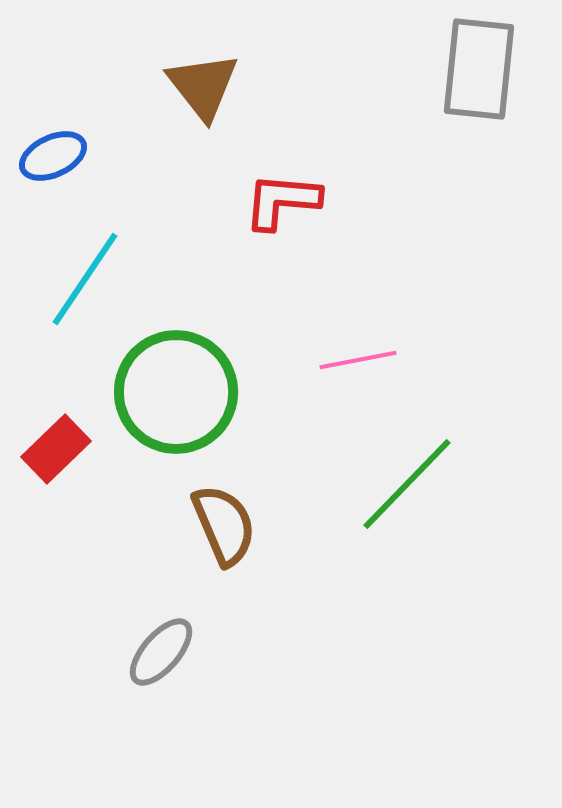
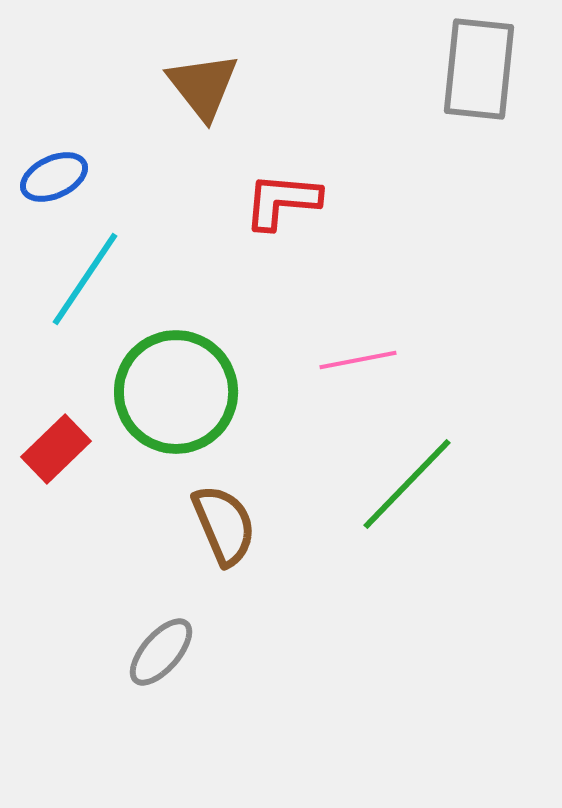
blue ellipse: moved 1 px right, 21 px down
